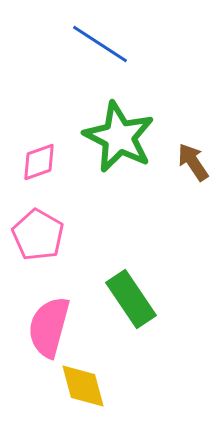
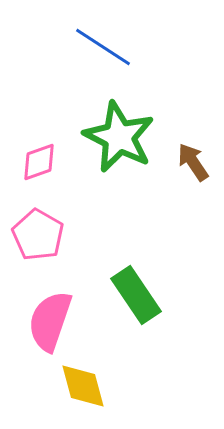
blue line: moved 3 px right, 3 px down
green rectangle: moved 5 px right, 4 px up
pink semicircle: moved 1 px right, 6 px up; rotated 4 degrees clockwise
